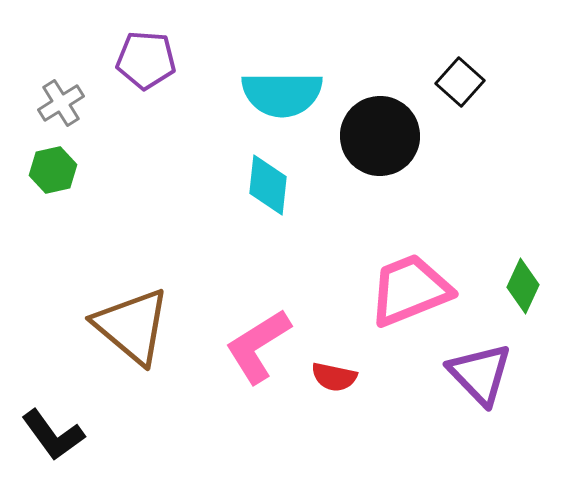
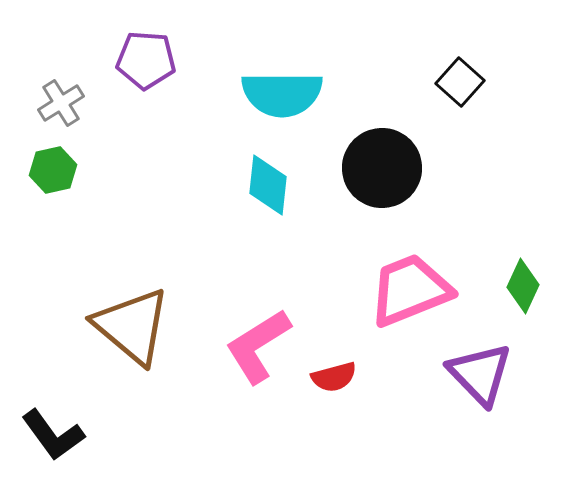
black circle: moved 2 px right, 32 px down
red semicircle: rotated 27 degrees counterclockwise
